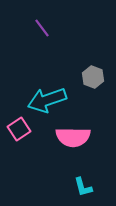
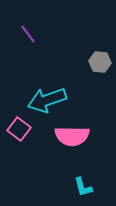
purple line: moved 14 px left, 6 px down
gray hexagon: moved 7 px right, 15 px up; rotated 15 degrees counterclockwise
pink square: rotated 20 degrees counterclockwise
pink semicircle: moved 1 px left, 1 px up
